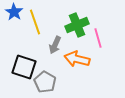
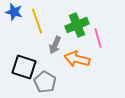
blue star: rotated 18 degrees counterclockwise
yellow line: moved 2 px right, 1 px up
